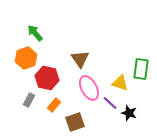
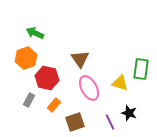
green arrow: rotated 24 degrees counterclockwise
purple line: moved 19 px down; rotated 21 degrees clockwise
